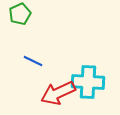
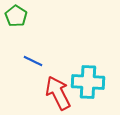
green pentagon: moved 4 px left, 2 px down; rotated 15 degrees counterclockwise
red arrow: rotated 88 degrees clockwise
